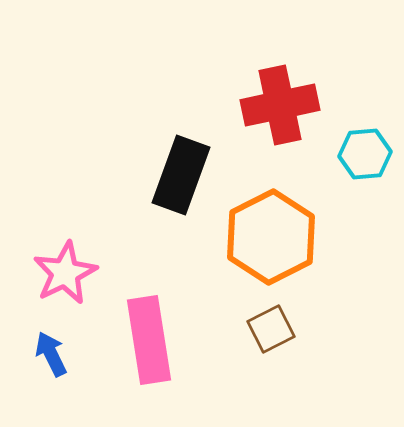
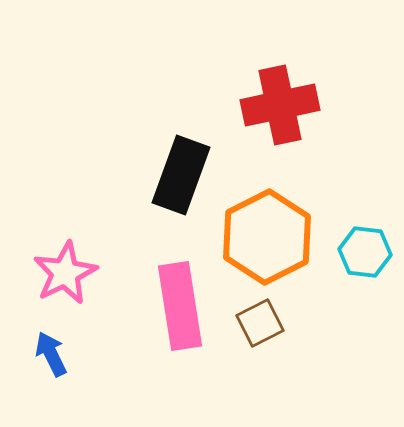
cyan hexagon: moved 98 px down; rotated 12 degrees clockwise
orange hexagon: moved 4 px left
brown square: moved 11 px left, 6 px up
pink rectangle: moved 31 px right, 34 px up
